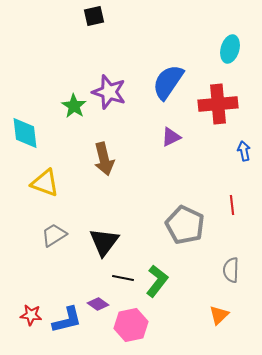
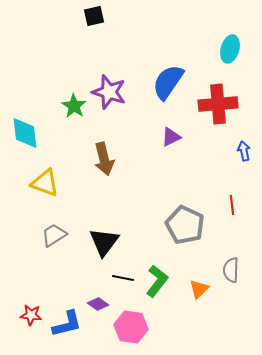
orange triangle: moved 20 px left, 26 px up
blue L-shape: moved 4 px down
pink hexagon: moved 2 px down; rotated 20 degrees clockwise
